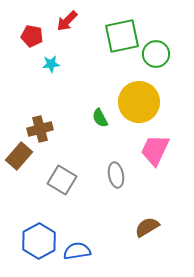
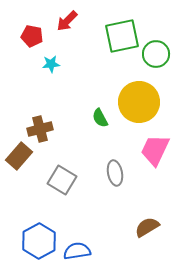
gray ellipse: moved 1 px left, 2 px up
